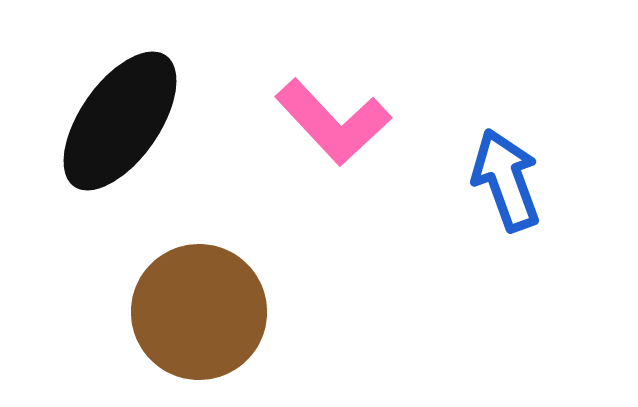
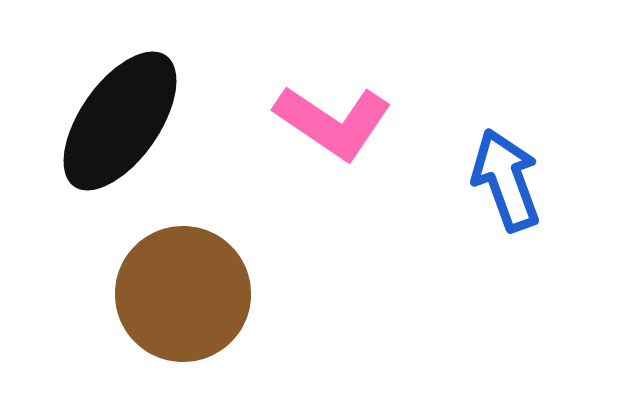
pink L-shape: rotated 13 degrees counterclockwise
brown circle: moved 16 px left, 18 px up
